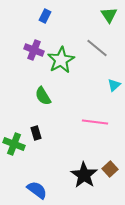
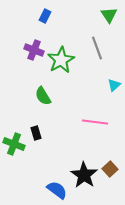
gray line: rotated 30 degrees clockwise
blue semicircle: moved 20 px right
